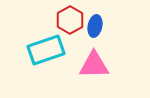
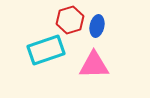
red hexagon: rotated 12 degrees clockwise
blue ellipse: moved 2 px right
